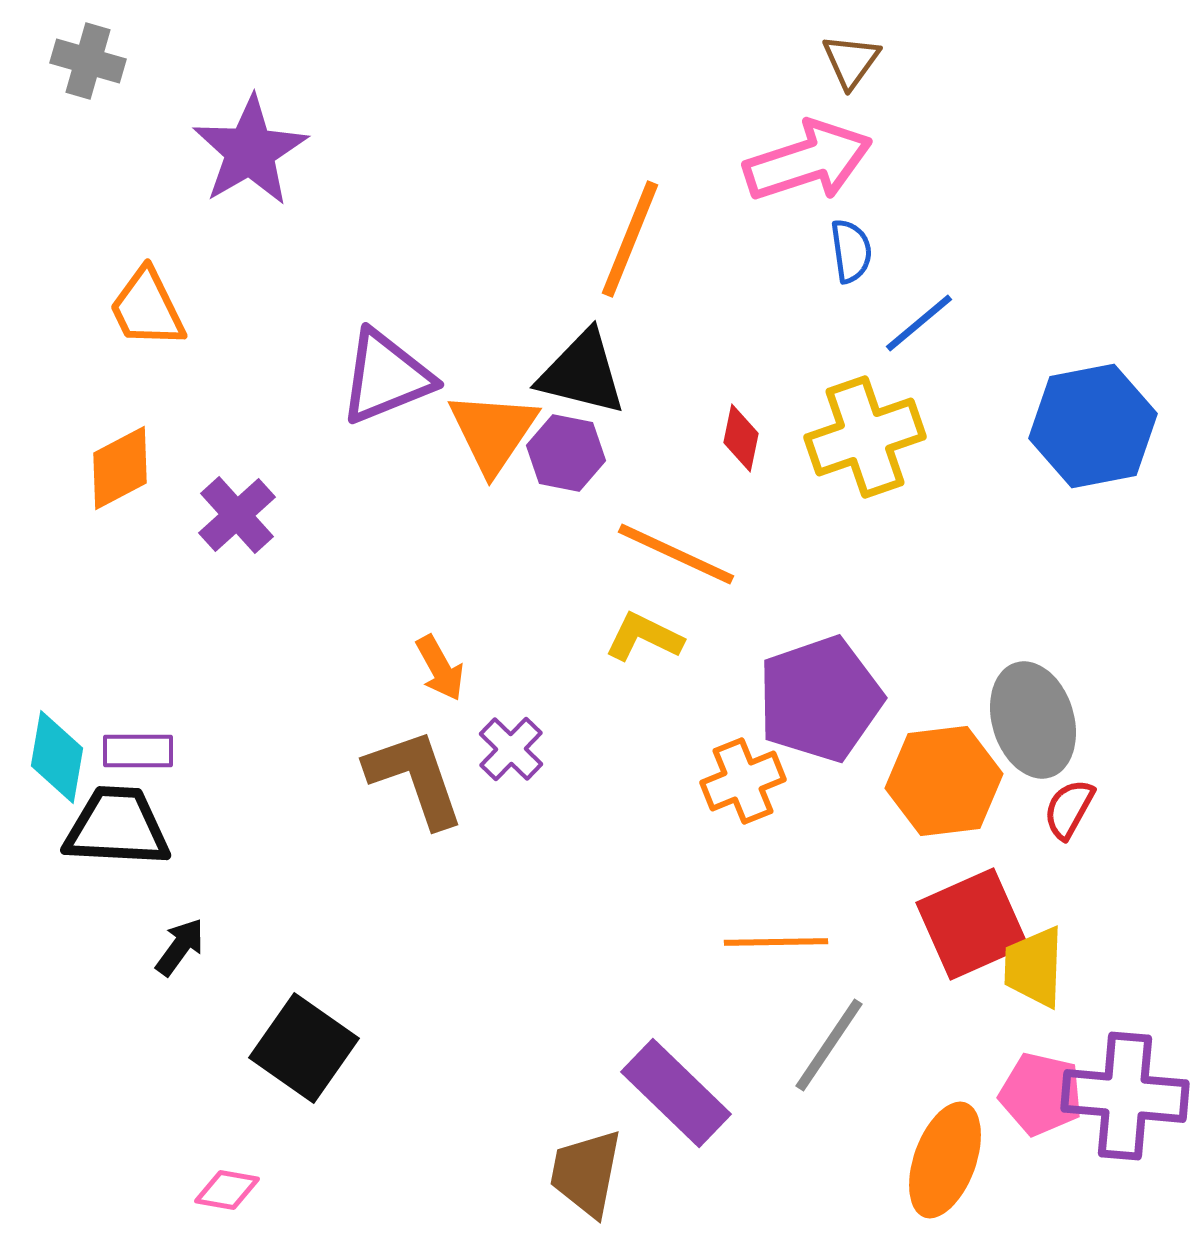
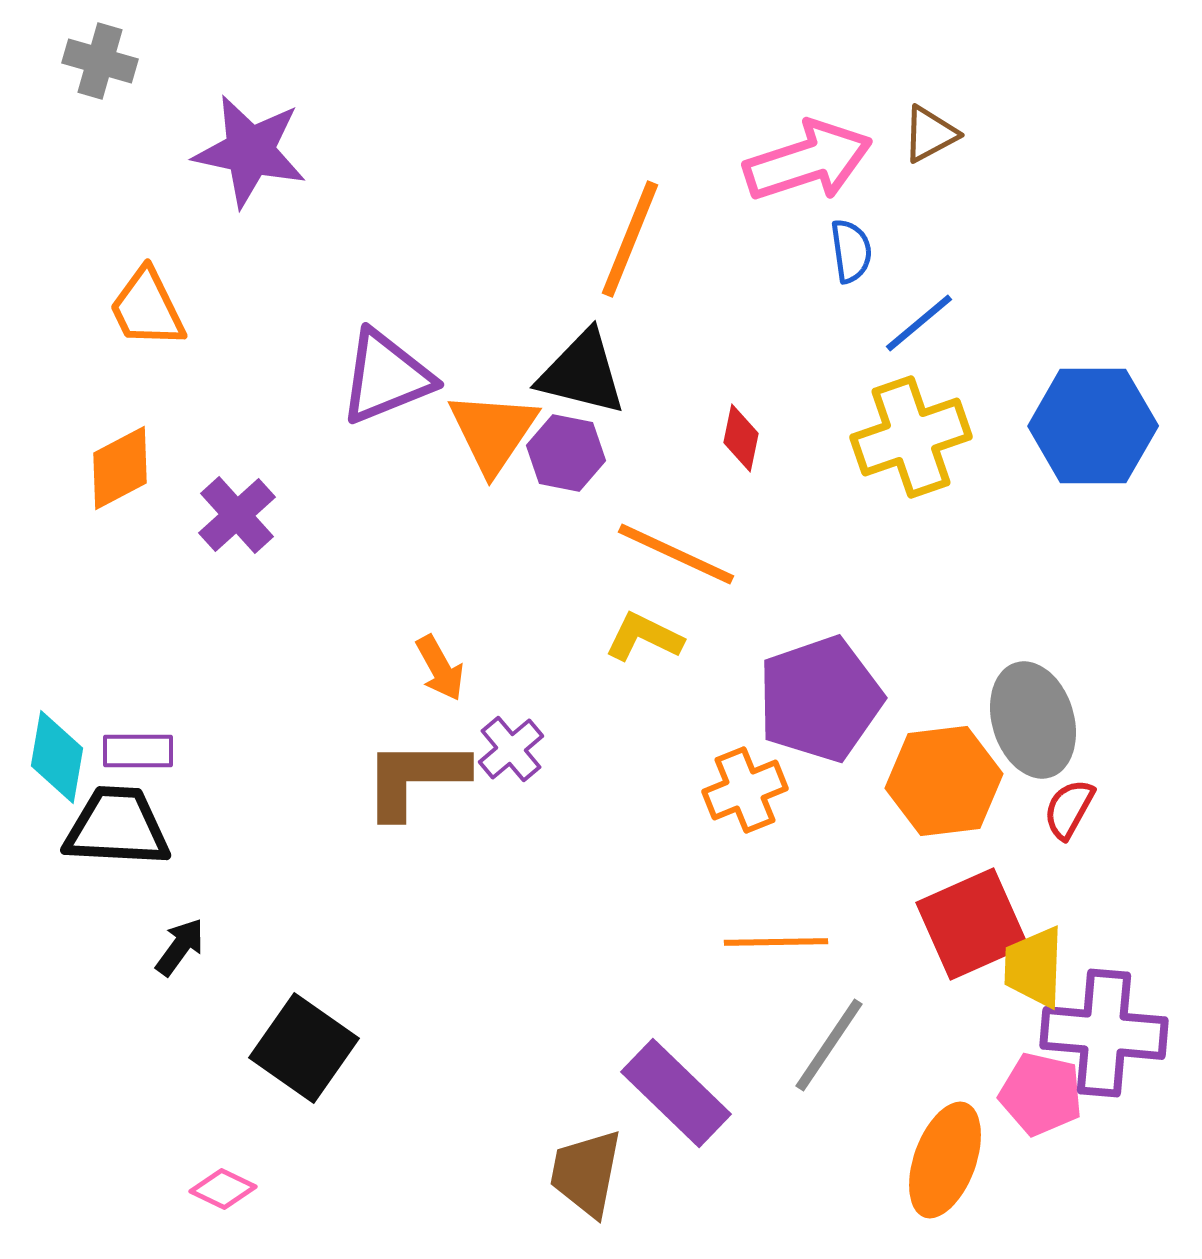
gray cross at (88, 61): moved 12 px right
brown triangle at (851, 61): moved 79 px right, 73 px down; rotated 26 degrees clockwise
purple star at (250, 151): rotated 30 degrees counterclockwise
blue hexagon at (1093, 426): rotated 11 degrees clockwise
yellow cross at (865, 437): moved 46 px right
purple cross at (511, 749): rotated 6 degrees clockwise
brown L-shape at (415, 778): rotated 71 degrees counterclockwise
orange cross at (743, 781): moved 2 px right, 9 px down
purple cross at (1125, 1096): moved 21 px left, 63 px up
pink diamond at (227, 1190): moved 4 px left, 1 px up; rotated 16 degrees clockwise
